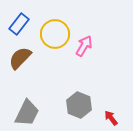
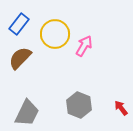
red arrow: moved 10 px right, 10 px up
